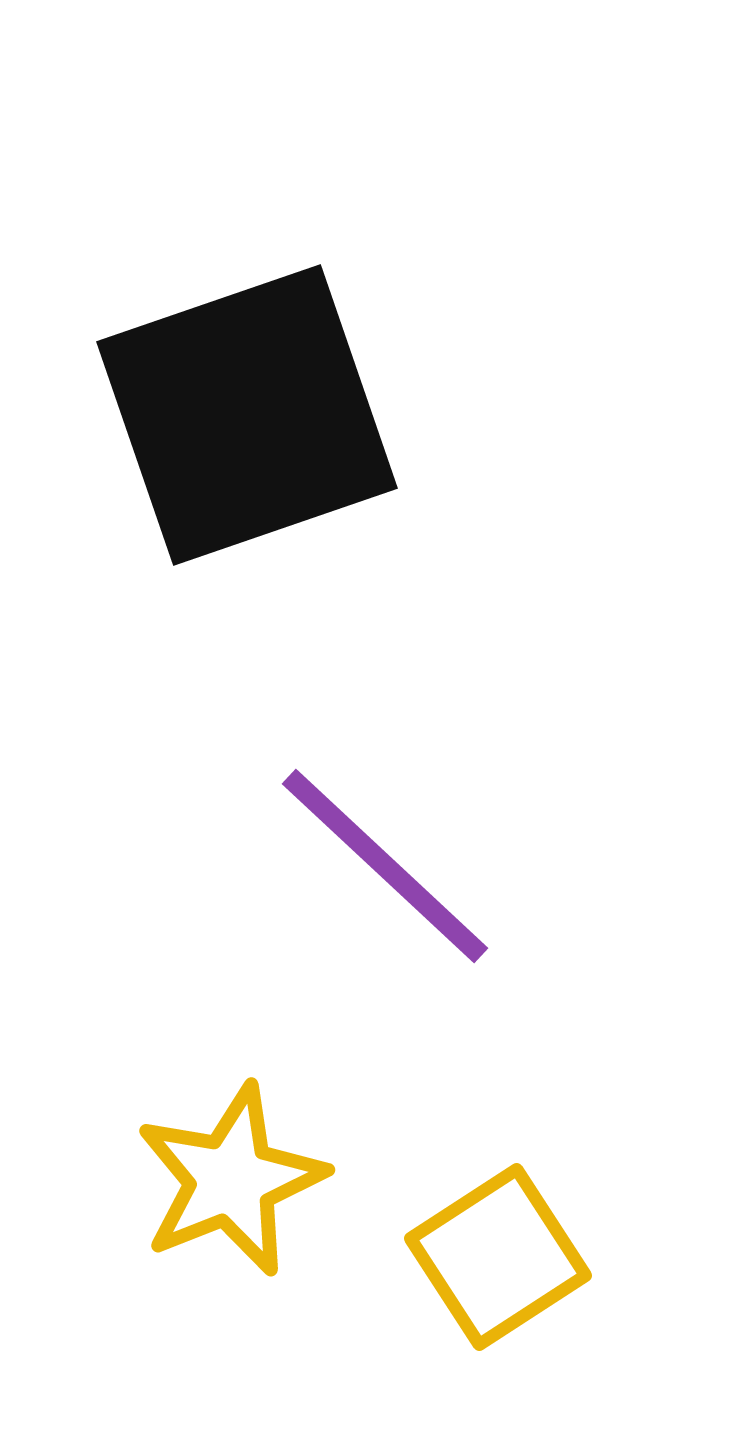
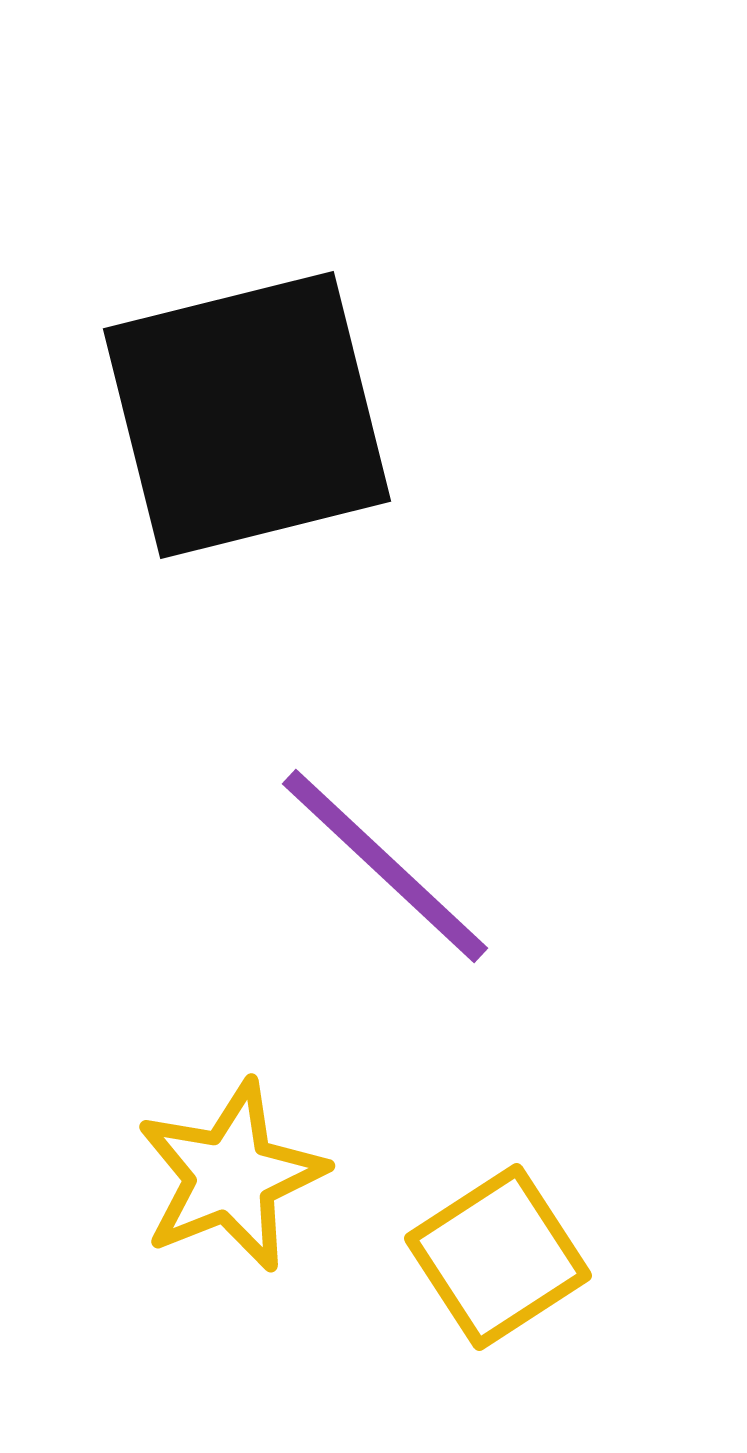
black square: rotated 5 degrees clockwise
yellow star: moved 4 px up
